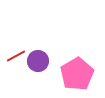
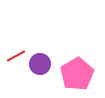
purple circle: moved 2 px right, 3 px down
